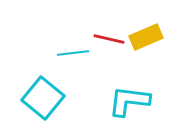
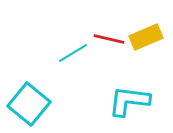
cyan line: rotated 24 degrees counterclockwise
cyan square: moved 14 px left, 6 px down
